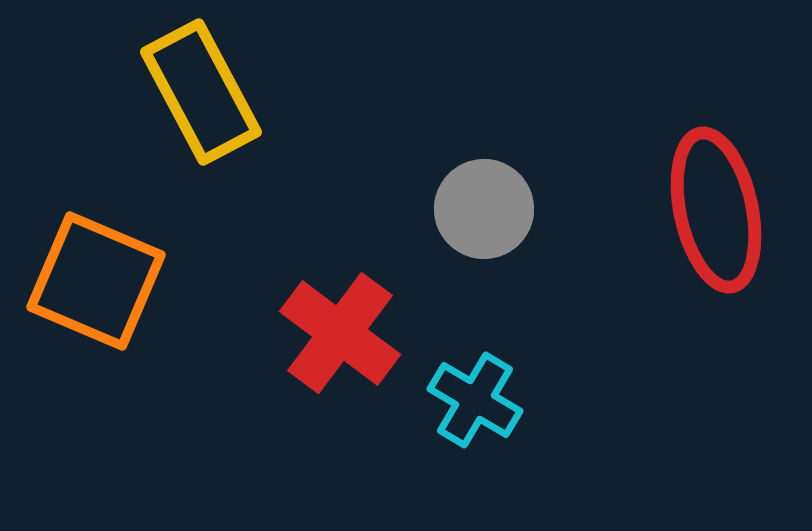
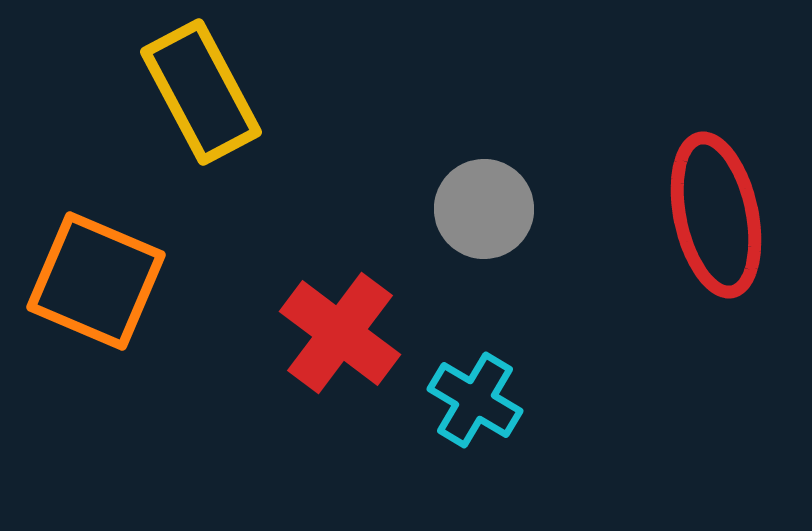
red ellipse: moved 5 px down
